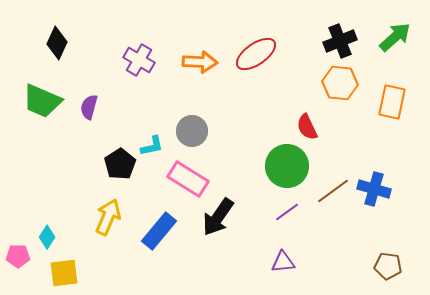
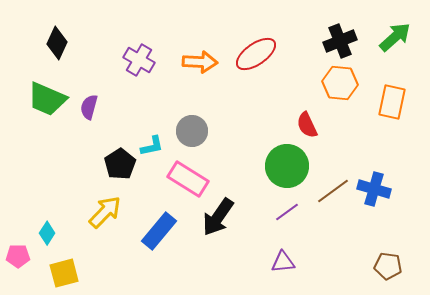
green trapezoid: moved 5 px right, 2 px up
red semicircle: moved 2 px up
yellow arrow: moved 3 px left, 5 px up; rotated 21 degrees clockwise
cyan diamond: moved 4 px up
yellow square: rotated 8 degrees counterclockwise
